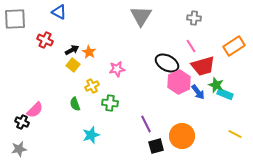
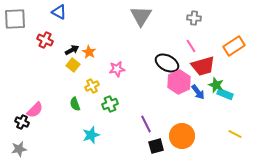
green cross: moved 1 px down; rotated 28 degrees counterclockwise
